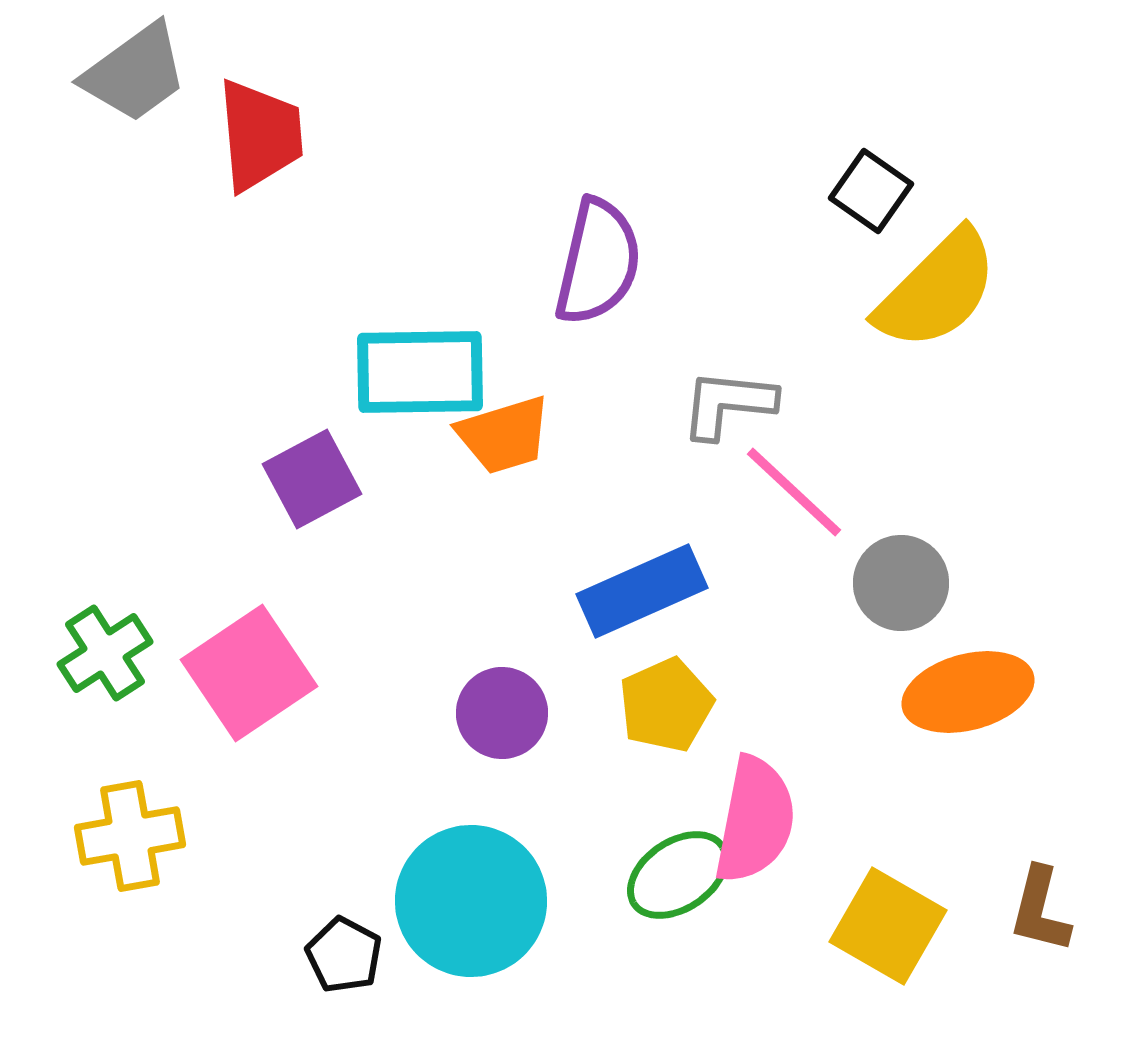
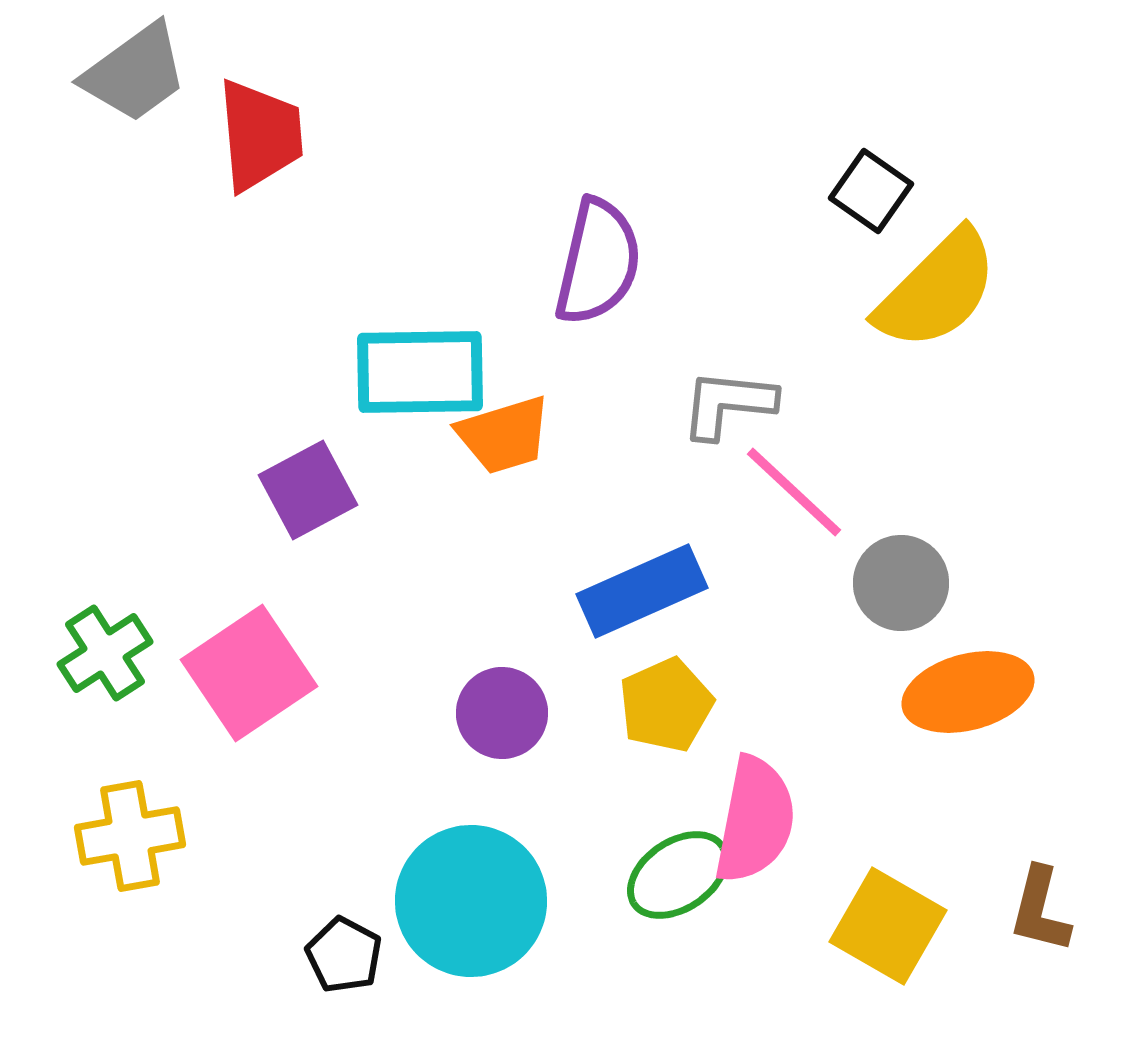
purple square: moved 4 px left, 11 px down
